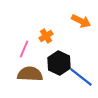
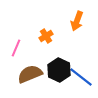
orange arrow: moved 4 px left; rotated 84 degrees clockwise
pink line: moved 8 px left, 1 px up
black hexagon: moved 7 px down
brown semicircle: rotated 25 degrees counterclockwise
